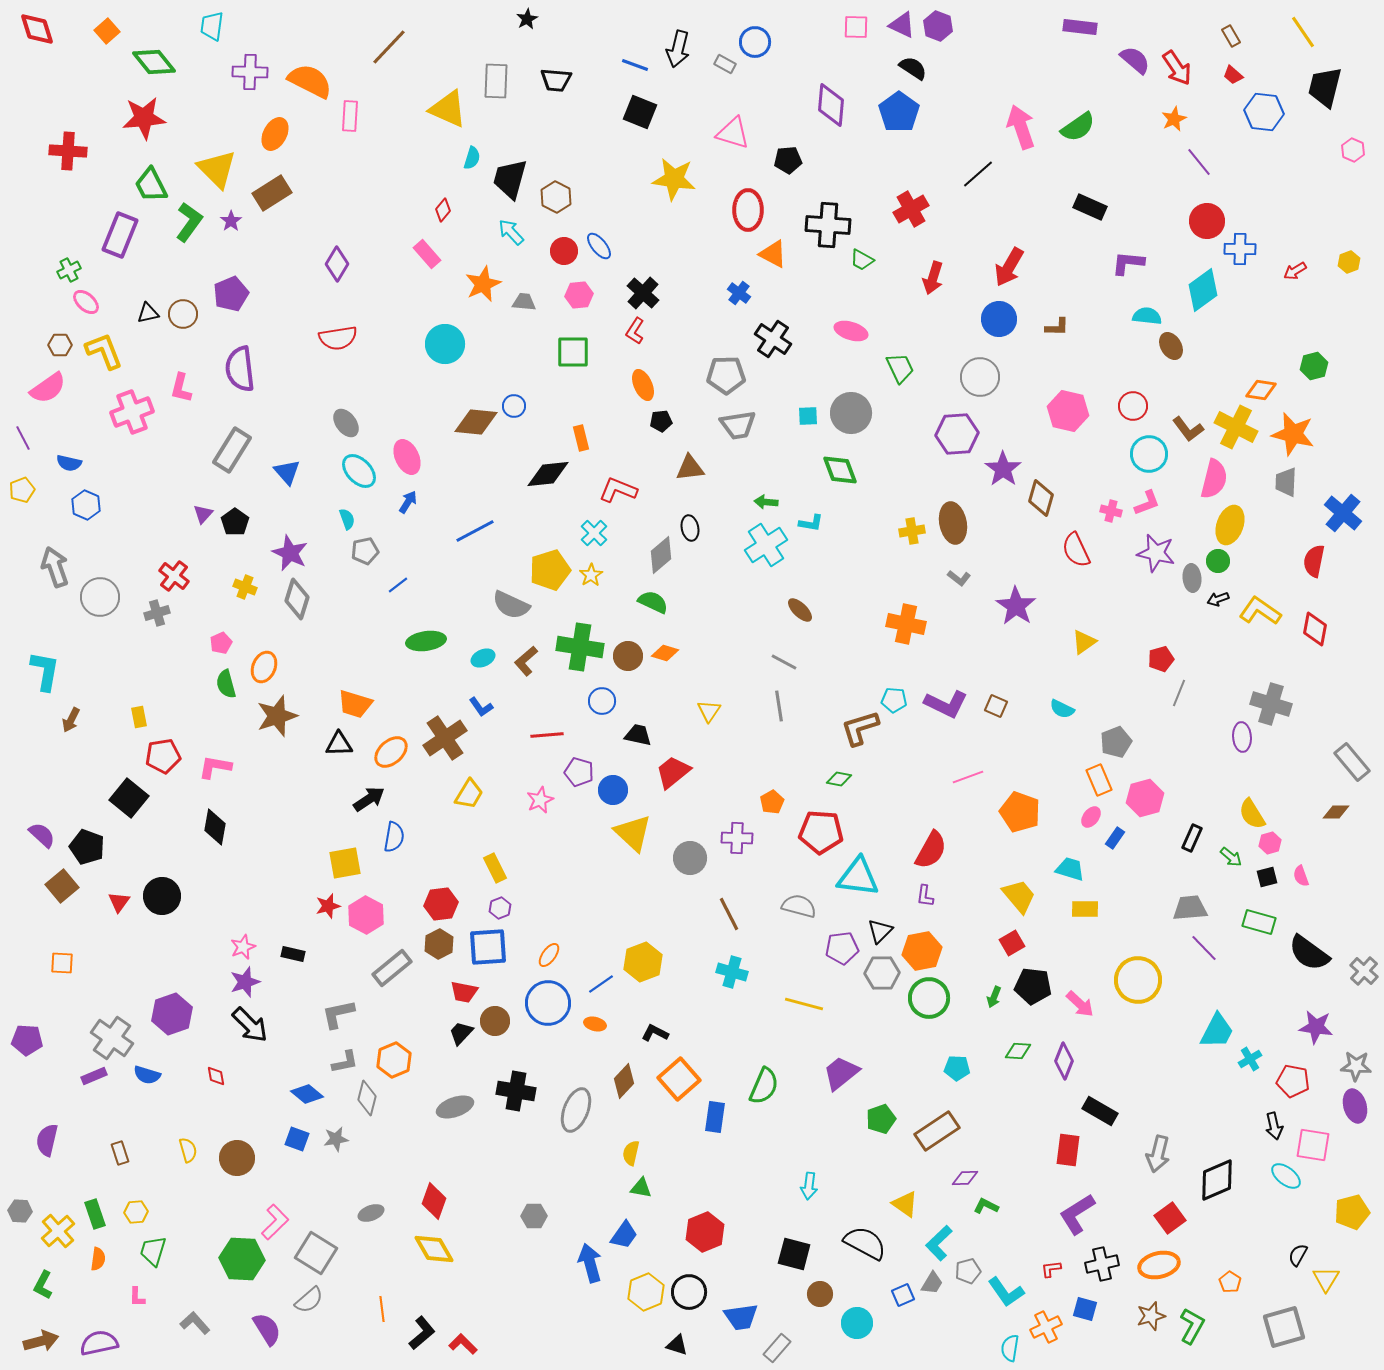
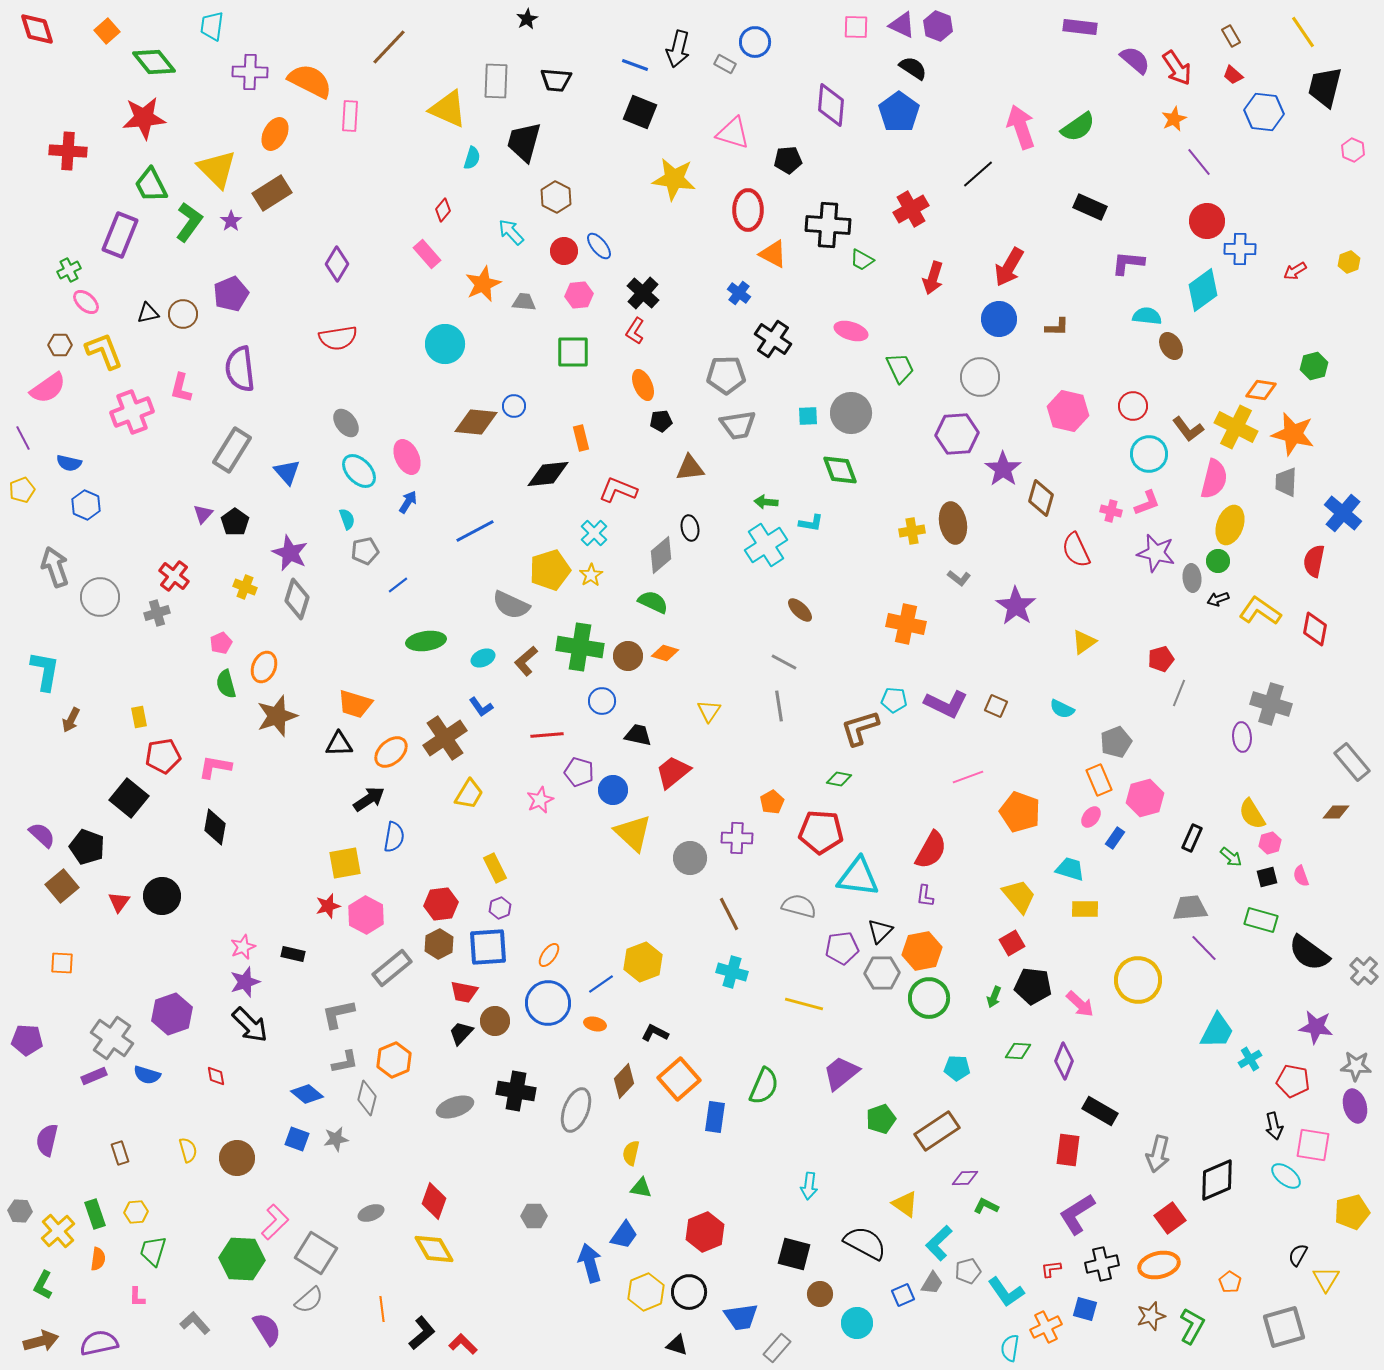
black trapezoid at (510, 179): moved 14 px right, 37 px up
green rectangle at (1259, 922): moved 2 px right, 2 px up
